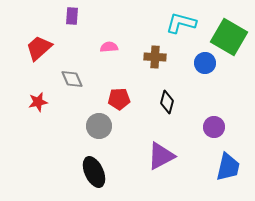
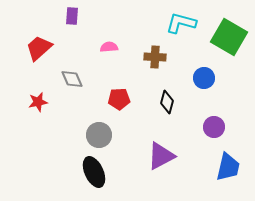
blue circle: moved 1 px left, 15 px down
gray circle: moved 9 px down
